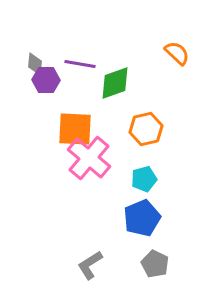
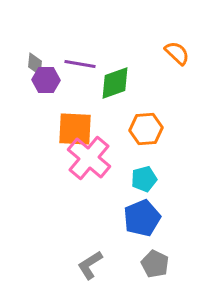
orange hexagon: rotated 8 degrees clockwise
